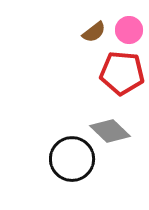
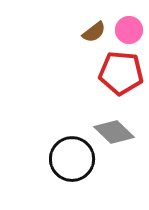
red pentagon: moved 1 px left
gray diamond: moved 4 px right, 1 px down
